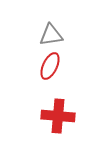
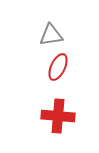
red ellipse: moved 8 px right, 1 px down
